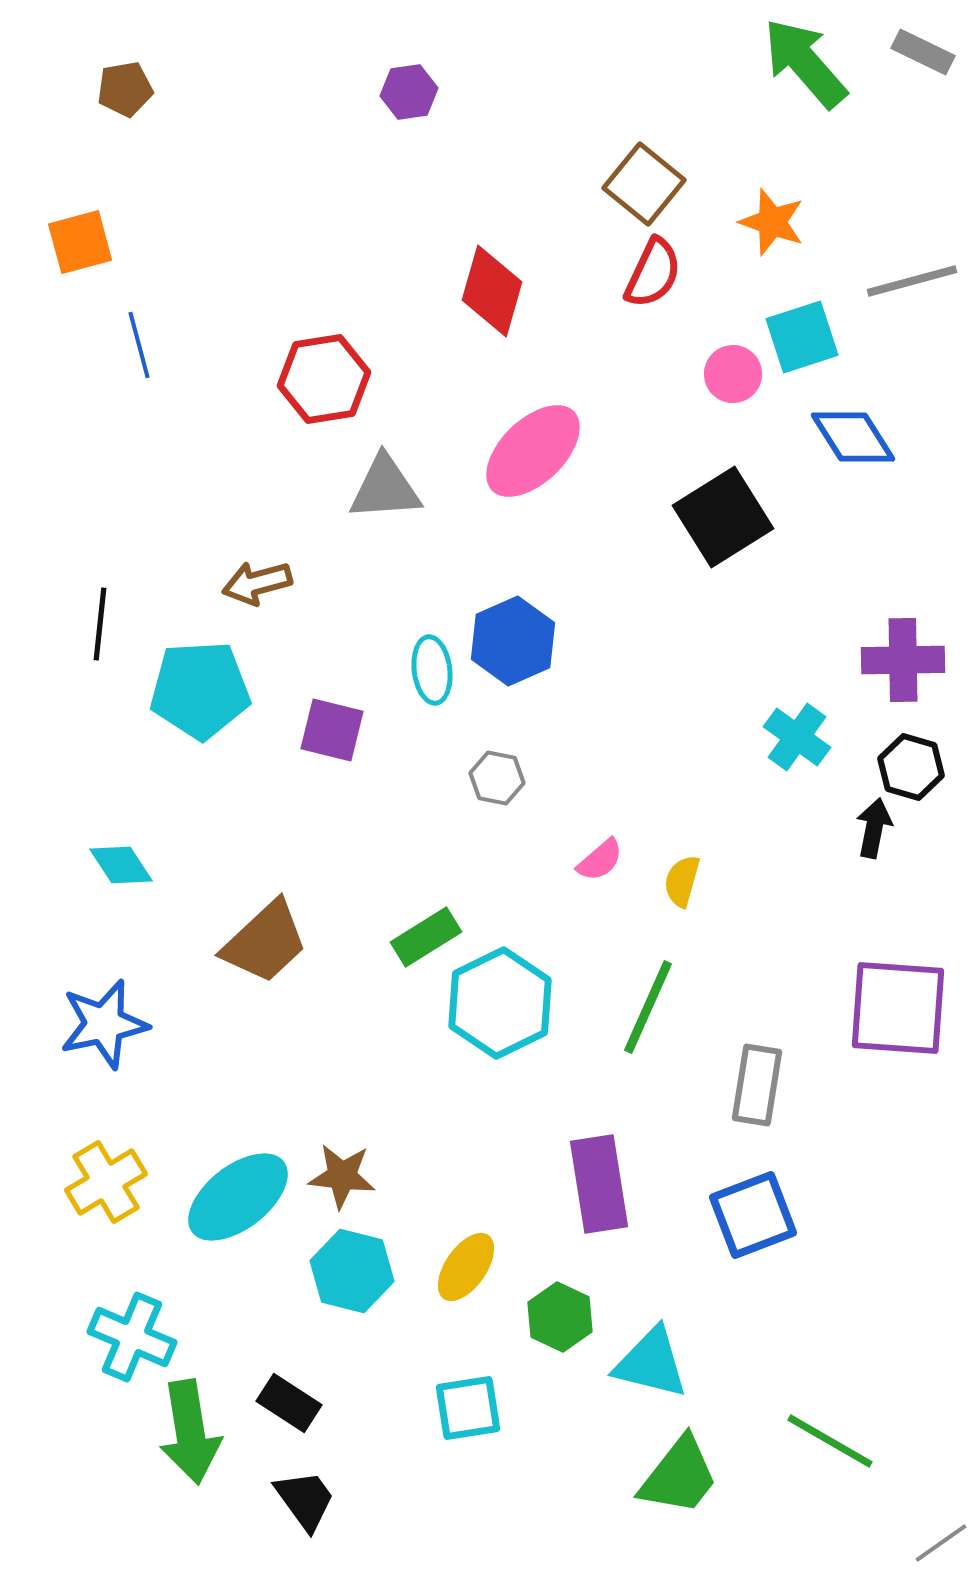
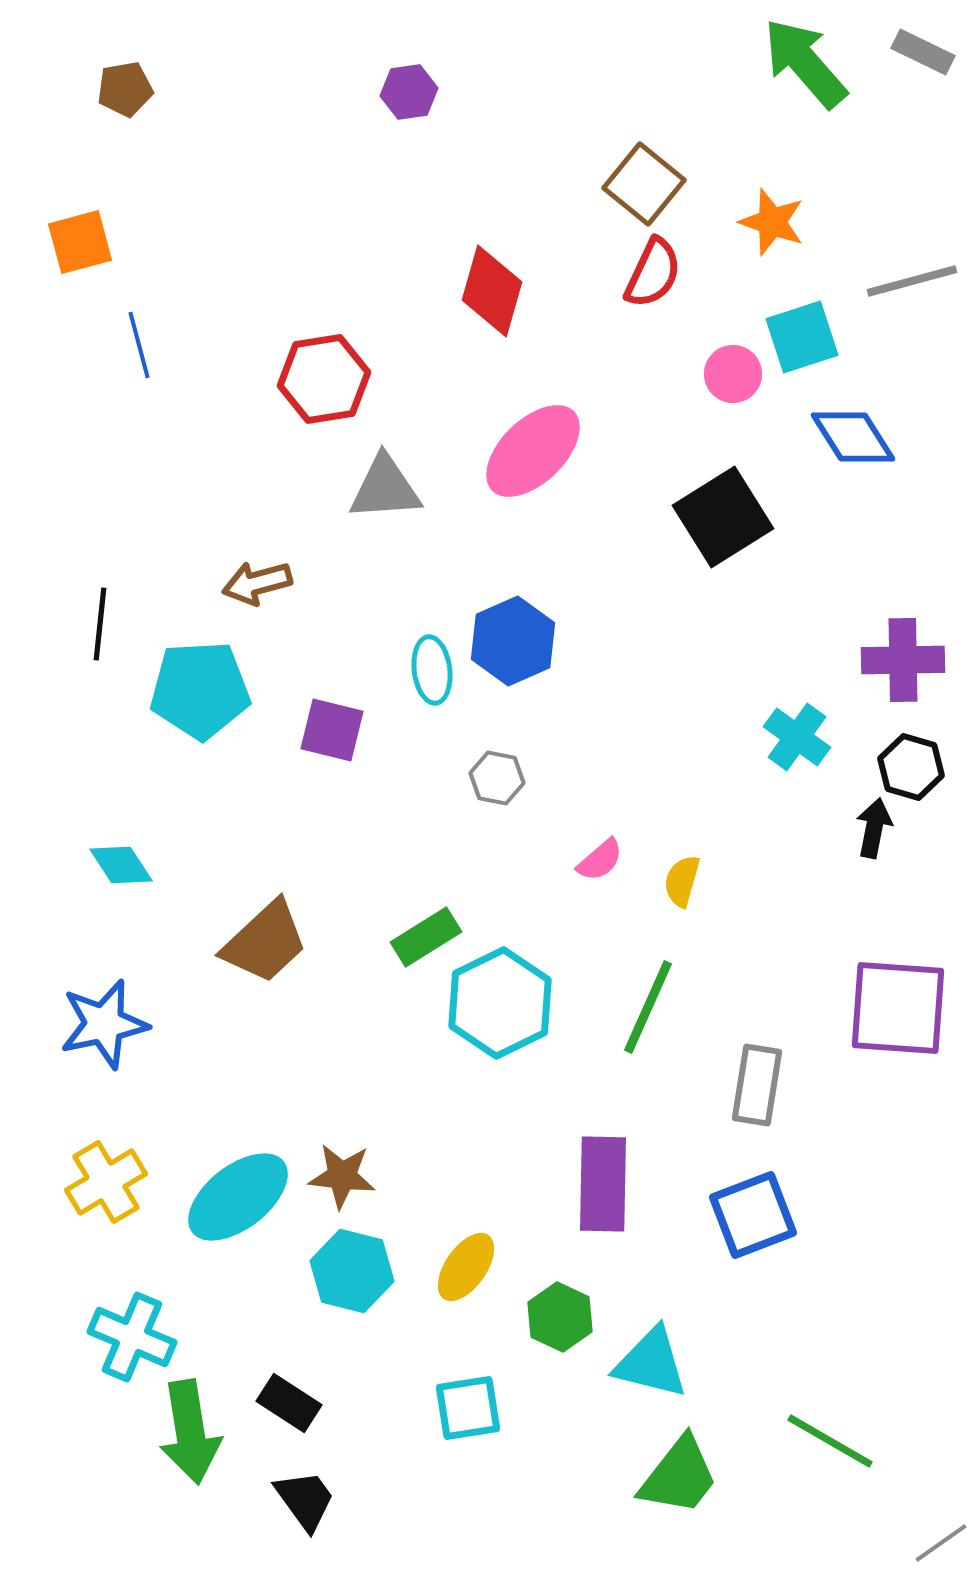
purple rectangle at (599, 1184): moved 4 px right; rotated 10 degrees clockwise
